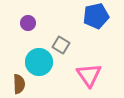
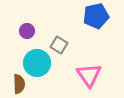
purple circle: moved 1 px left, 8 px down
gray square: moved 2 px left
cyan circle: moved 2 px left, 1 px down
